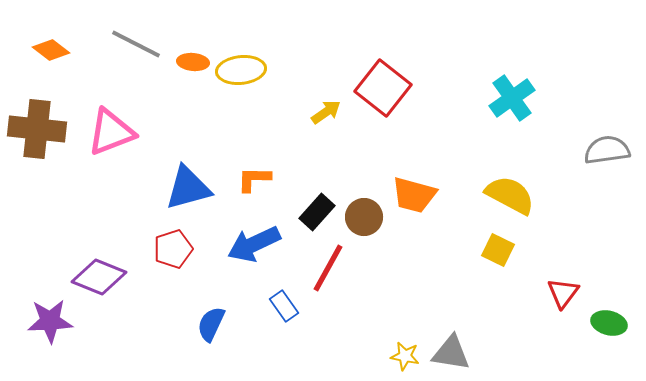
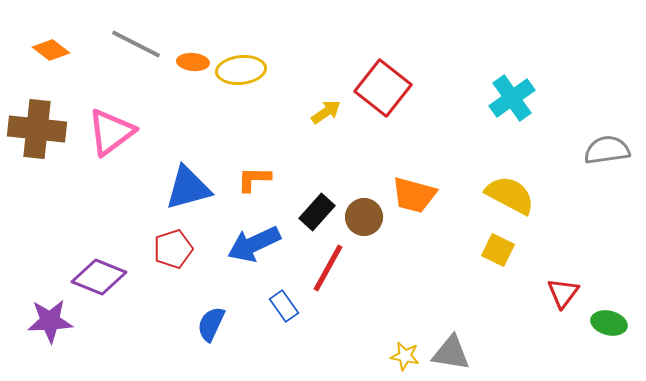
pink triangle: rotated 16 degrees counterclockwise
